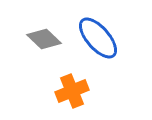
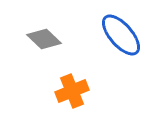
blue ellipse: moved 23 px right, 3 px up
